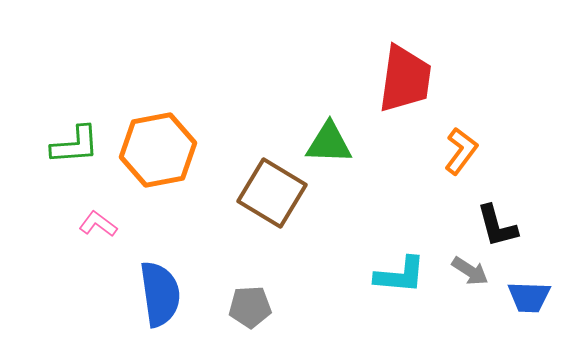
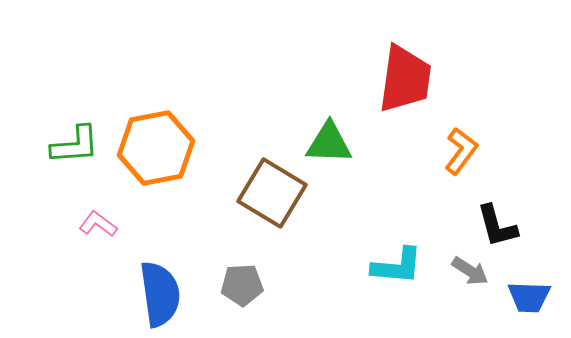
orange hexagon: moved 2 px left, 2 px up
cyan L-shape: moved 3 px left, 9 px up
gray pentagon: moved 8 px left, 22 px up
